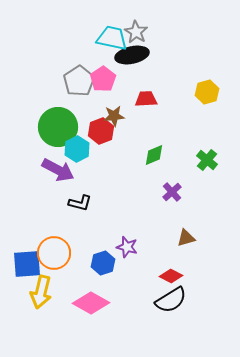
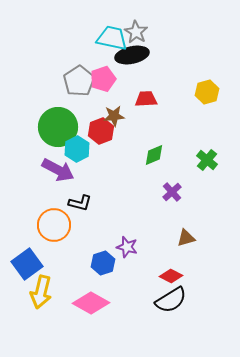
pink pentagon: rotated 15 degrees clockwise
orange circle: moved 28 px up
blue square: rotated 32 degrees counterclockwise
